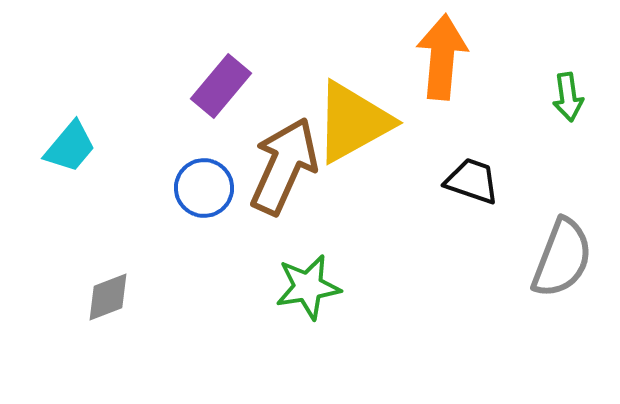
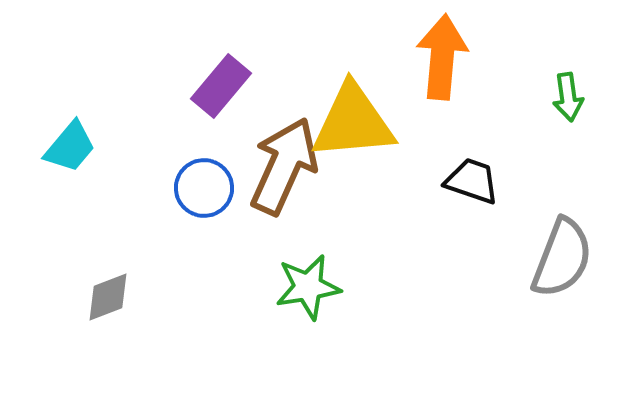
yellow triangle: rotated 24 degrees clockwise
